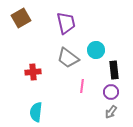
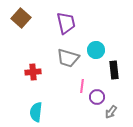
brown square: rotated 18 degrees counterclockwise
gray trapezoid: rotated 20 degrees counterclockwise
purple circle: moved 14 px left, 5 px down
